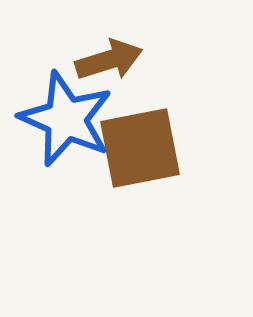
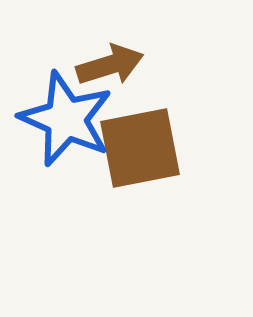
brown arrow: moved 1 px right, 5 px down
